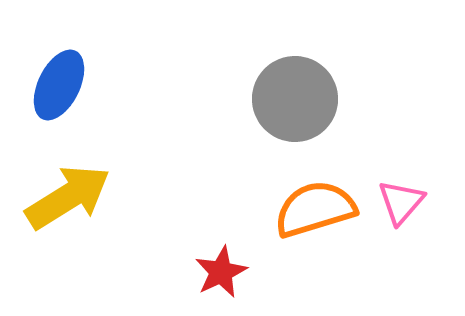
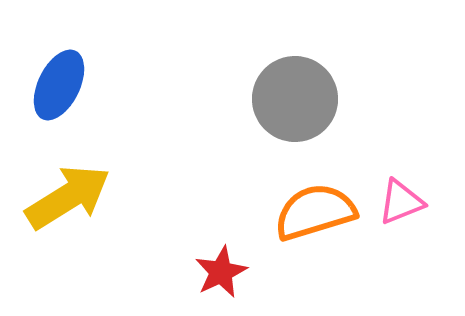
pink triangle: rotated 27 degrees clockwise
orange semicircle: moved 3 px down
